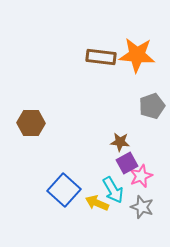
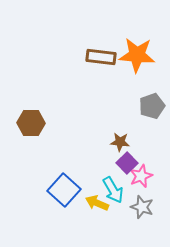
purple square: rotated 15 degrees counterclockwise
